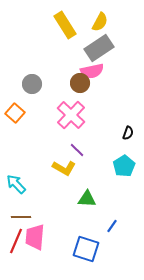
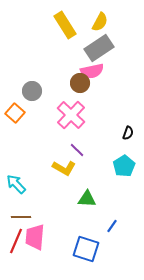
gray circle: moved 7 px down
